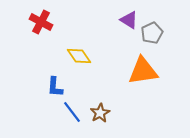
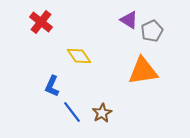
red cross: rotated 10 degrees clockwise
gray pentagon: moved 2 px up
blue L-shape: moved 3 px left, 1 px up; rotated 20 degrees clockwise
brown star: moved 2 px right
